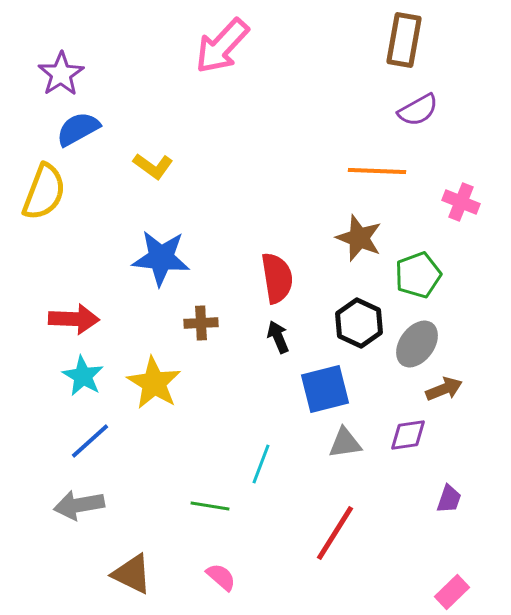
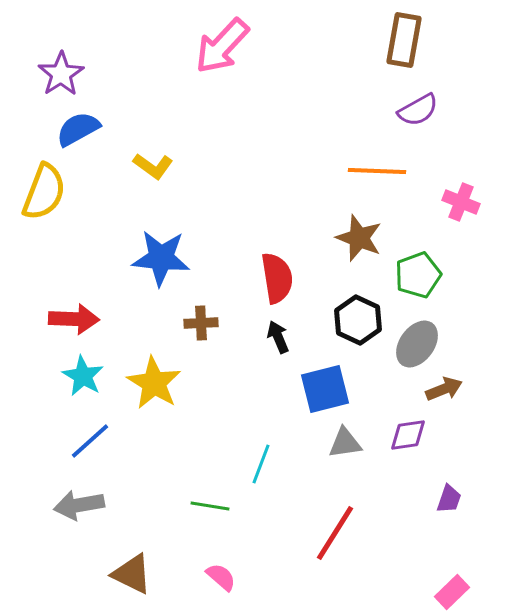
black hexagon: moved 1 px left, 3 px up
